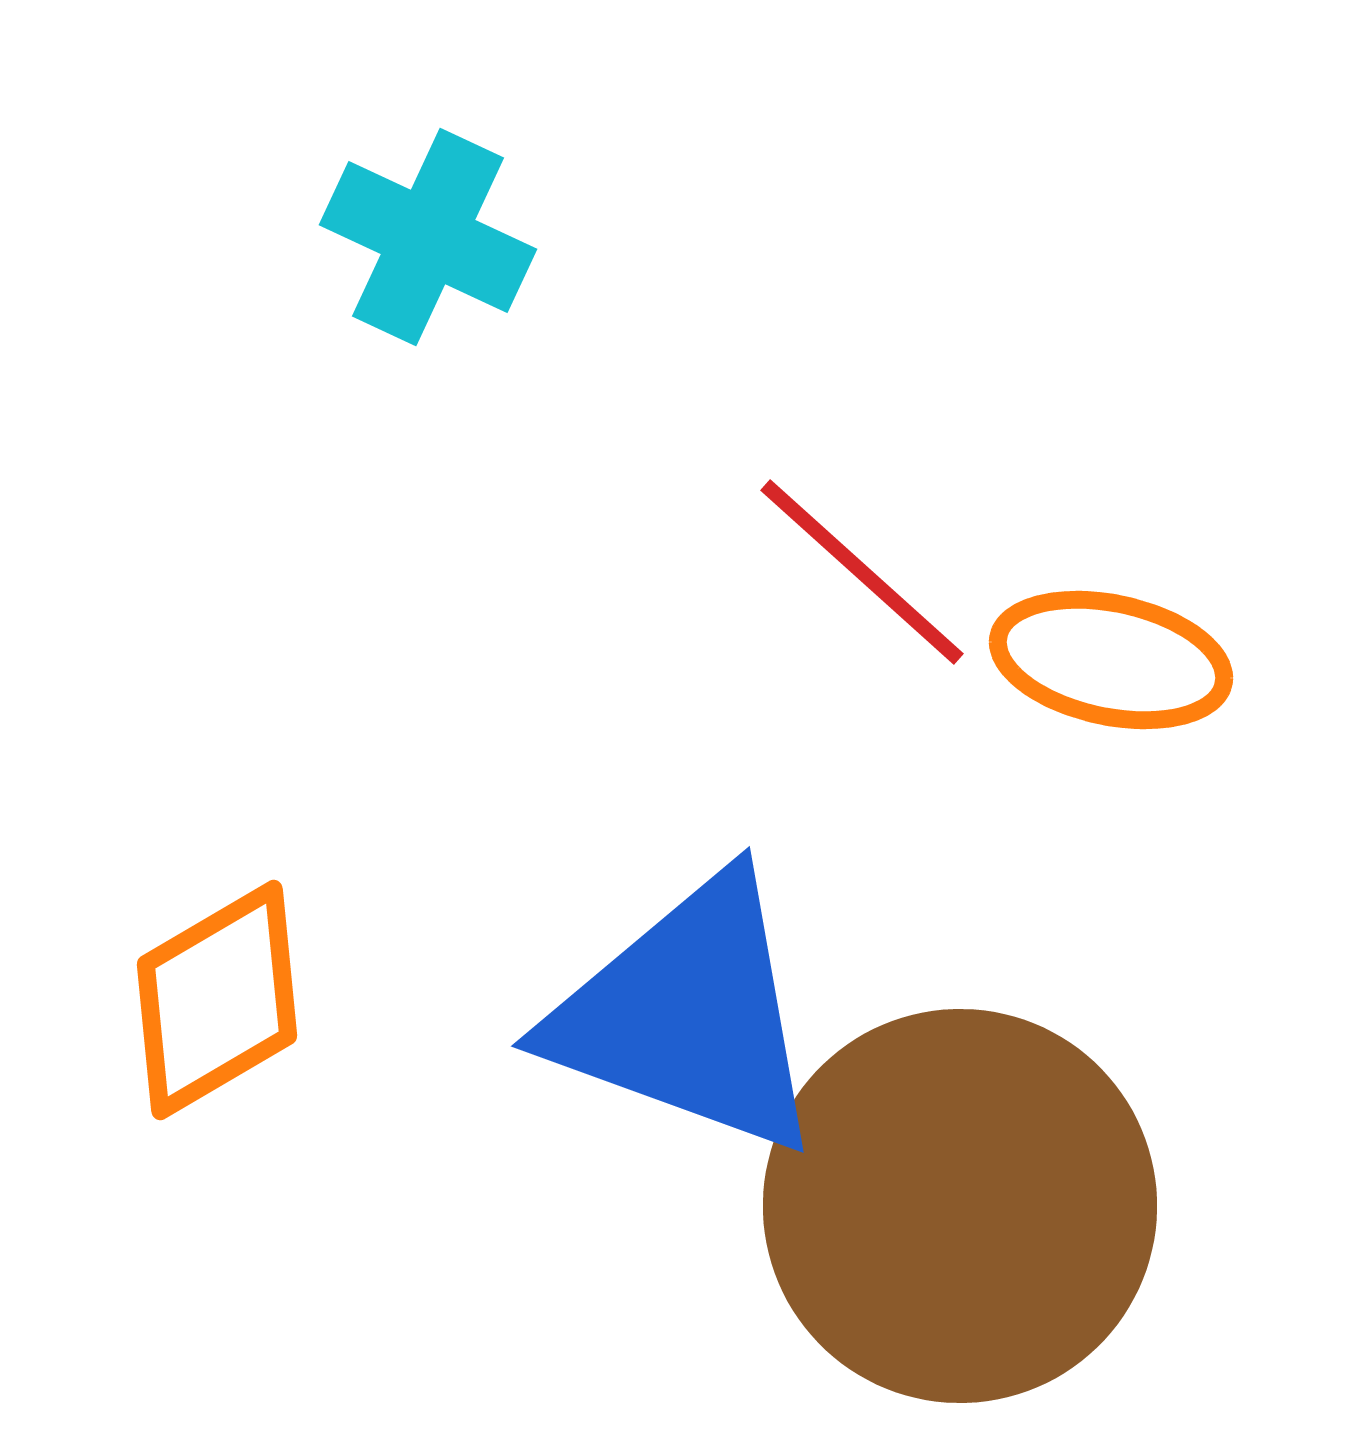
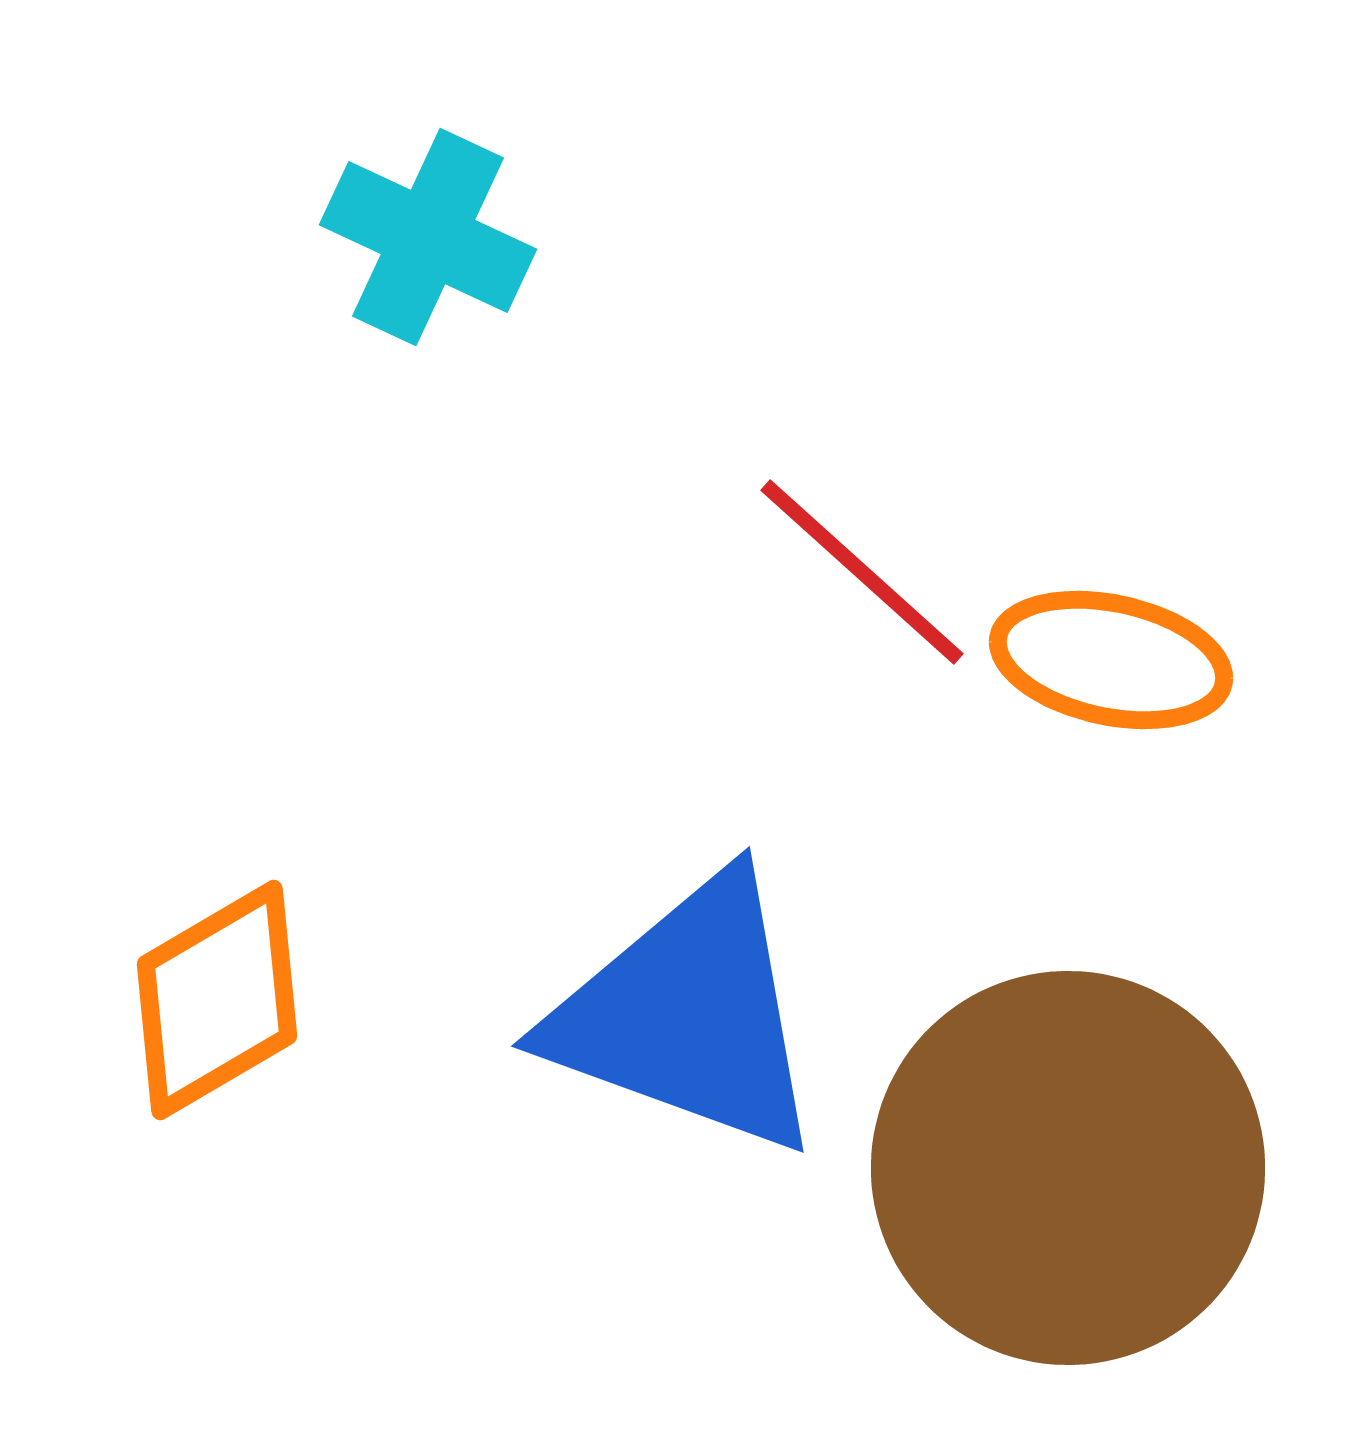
brown circle: moved 108 px right, 38 px up
